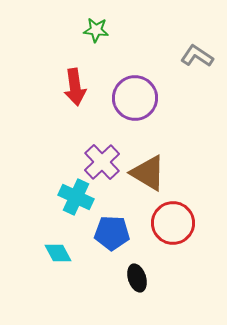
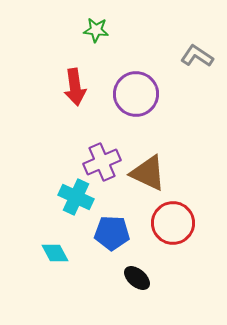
purple circle: moved 1 px right, 4 px up
purple cross: rotated 21 degrees clockwise
brown triangle: rotated 6 degrees counterclockwise
cyan diamond: moved 3 px left
black ellipse: rotated 32 degrees counterclockwise
